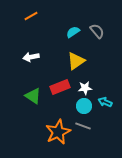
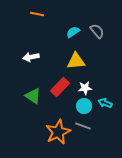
orange line: moved 6 px right, 2 px up; rotated 40 degrees clockwise
yellow triangle: rotated 30 degrees clockwise
red rectangle: rotated 24 degrees counterclockwise
cyan arrow: moved 1 px down
